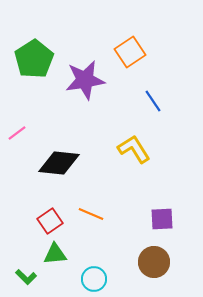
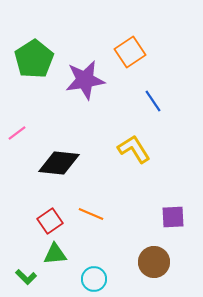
purple square: moved 11 px right, 2 px up
